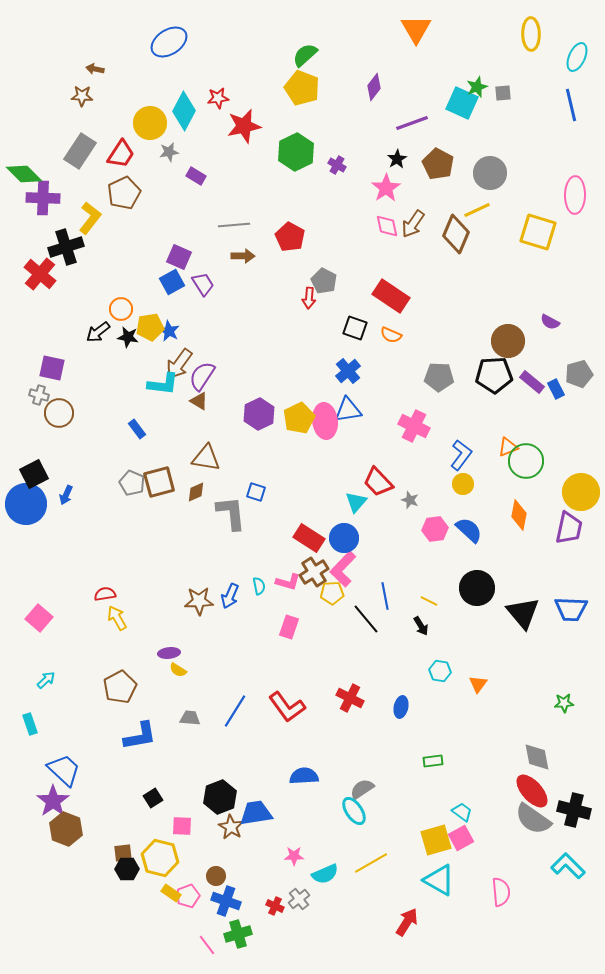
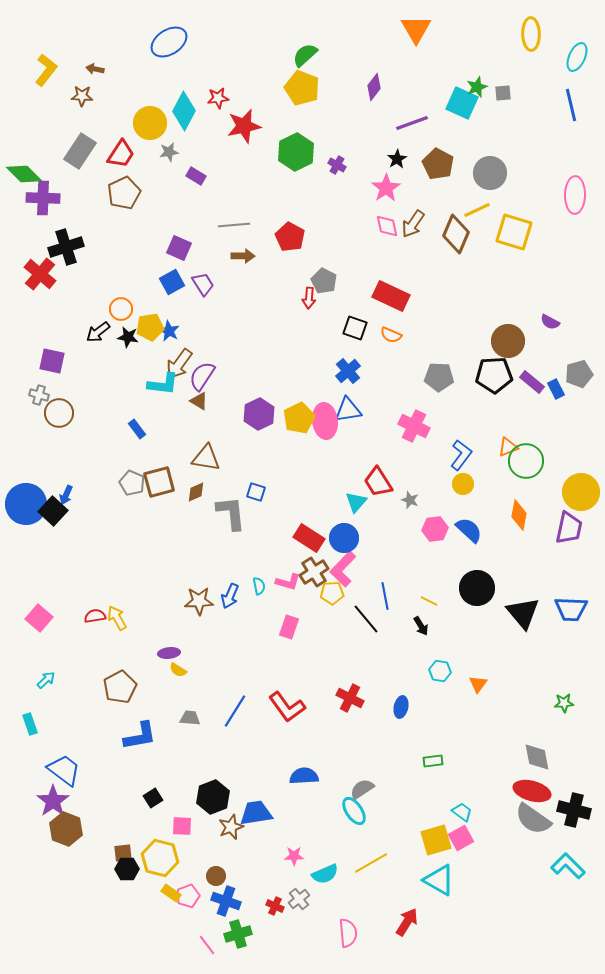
yellow L-shape at (90, 218): moved 44 px left, 148 px up
yellow square at (538, 232): moved 24 px left
purple square at (179, 257): moved 9 px up
red rectangle at (391, 296): rotated 9 degrees counterclockwise
purple square at (52, 368): moved 7 px up
black square at (34, 474): moved 19 px right, 37 px down; rotated 20 degrees counterclockwise
red trapezoid at (378, 482): rotated 12 degrees clockwise
red semicircle at (105, 594): moved 10 px left, 22 px down
blue trapezoid at (64, 770): rotated 6 degrees counterclockwise
red ellipse at (532, 791): rotated 33 degrees counterclockwise
black hexagon at (220, 797): moved 7 px left
brown star at (231, 827): rotated 20 degrees clockwise
pink semicircle at (501, 892): moved 153 px left, 41 px down
